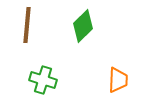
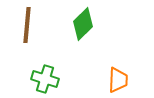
green diamond: moved 2 px up
green cross: moved 2 px right, 1 px up
